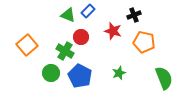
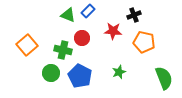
red star: rotated 12 degrees counterclockwise
red circle: moved 1 px right, 1 px down
green cross: moved 2 px left, 1 px up; rotated 18 degrees counterclockwise
green star: moved 1 px up
